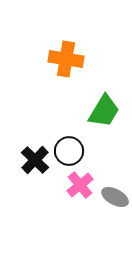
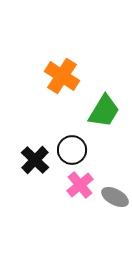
orange cross: moved 4 px left, 17 px down; rotated 24 degrees clockwise
black circle: moved 3 px right, 1 px up
